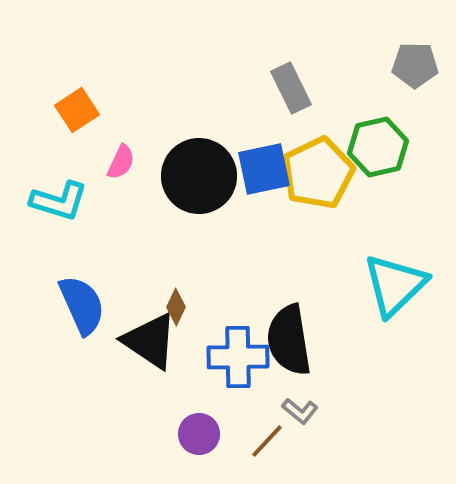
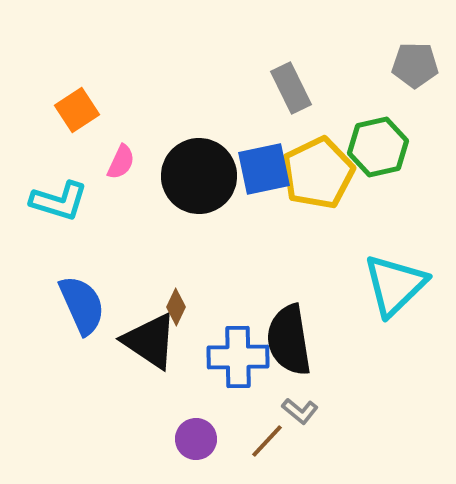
purple circle: moved 3 px left, 5 px down
